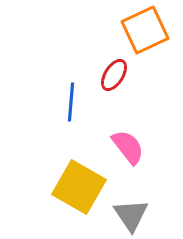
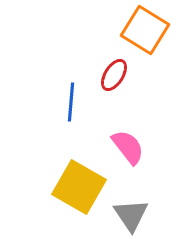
orange square: rotated 33 degrees counterclockwise
